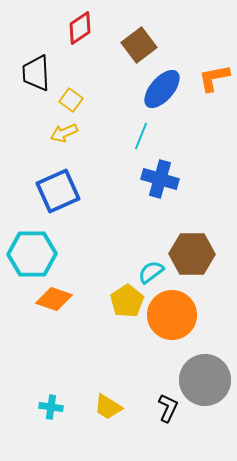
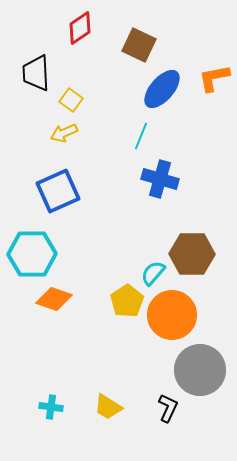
brown square: rotated 28 degrees counterclockwise
cyan semicircle: moved 2 px right, 1 px down; rotated 12 degrees counterclockwise
gray circle: moved 5 px left, 10 px up
